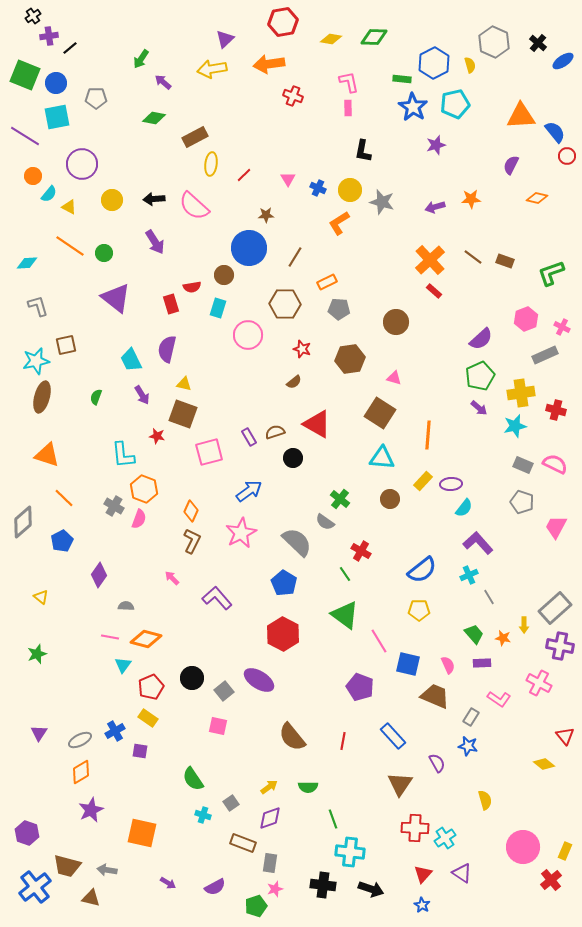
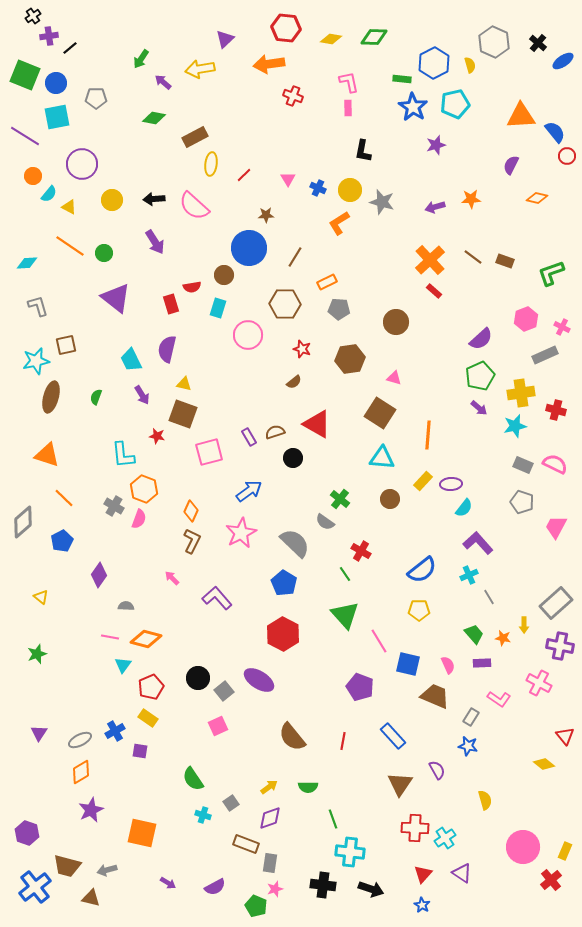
red hexagon at (283, 22): moved 3 px right, 6 px down; rotated 16 degrees clockwise
yellow arrow at (212, 69): moved 12 px left
brown ellipse at (42, 397): moved 9 px right
gray semicircle at (297, 542): moved 2 px left, 1 px down
gray rectangle at (555, 608): moved 1 px right, 5 px up
green triangle at (345, 615): rotated 12 degrees clockwise
black circle at (192, 678): moved 6 px right
pink square at (218, 726): rotated 36 degrees counterclockwise
purple semicircle at (437, 763): moved 7 px down
brown rectangle at (243, 843): moved 3 px right, 1 px down
gray arrow at (107, 870): rotated 24 degrees counterclockwise
green pentagon at (256, 906): rotated 30 degrees counterclockwise
